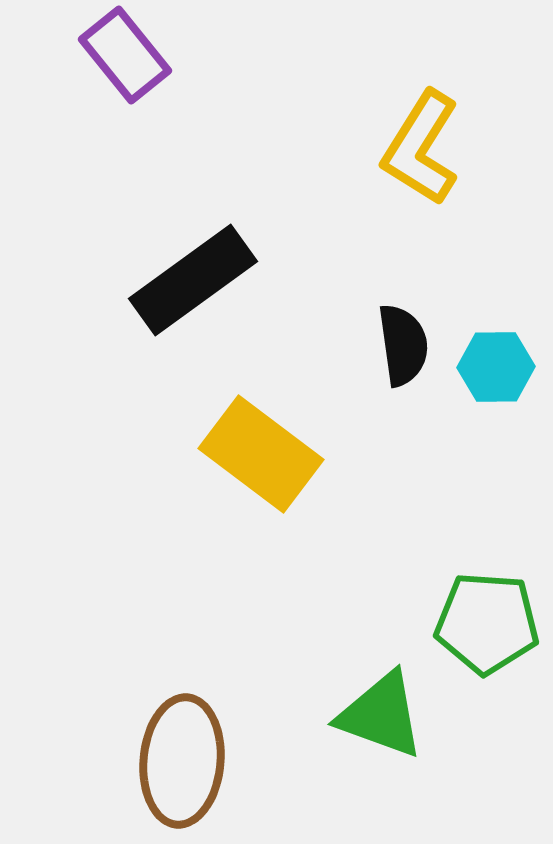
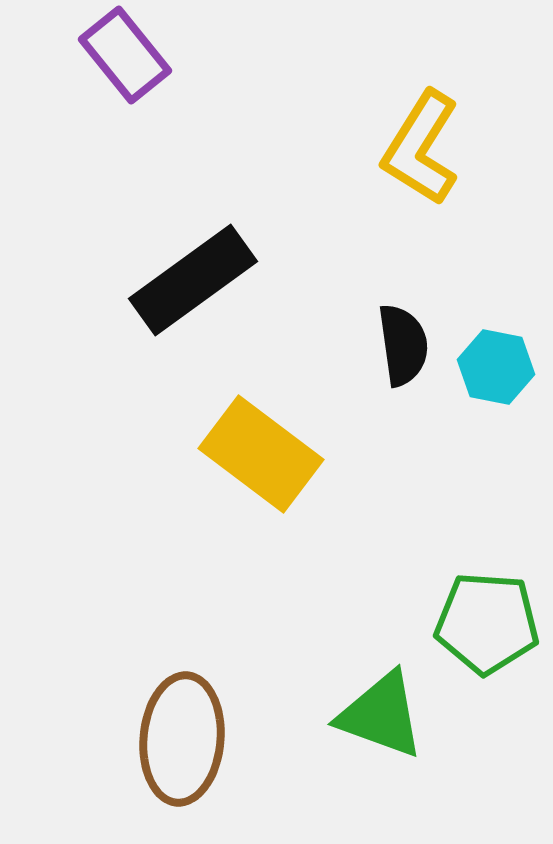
cyan hexagon: rotated 12 degrees clockwise
brown ellipse: moved 22 px up
